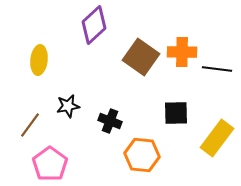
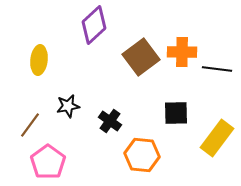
brown square: rotated 18 degrees clockwise
black cross: rotated 15 degrees clockwise
pink pentagon: moved 2 px left, 2 px up
